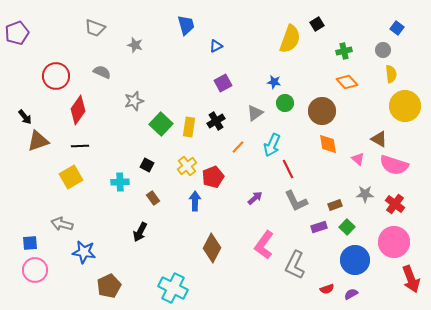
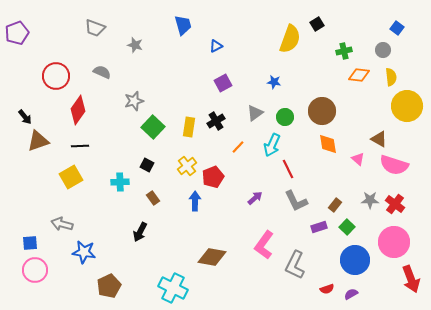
blue trapezoid at (186, 25): moved 3 px left
yellow semicircle at (391, 74): moved 3 px down
orange diamond at (347, 82): moved 12 px right, 7 px up; rotated 40 degrees counterclockwise
green circle at (285, 103): moved 14 px down
yellow circle at (405, 106): moved 2 px right
green square at (161, 124): moved 8 px left, 3 px down
gray star at (365, 194): moved 5 px right, 6 px down
brown rectangle at (335, 205): rotated 32 degrees counterclockwise
brown diamond at (212, 248): moved 9 px down; rotated 72 degrees clockwise
